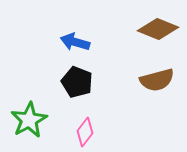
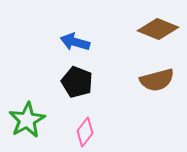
green star: moved 2 px left
